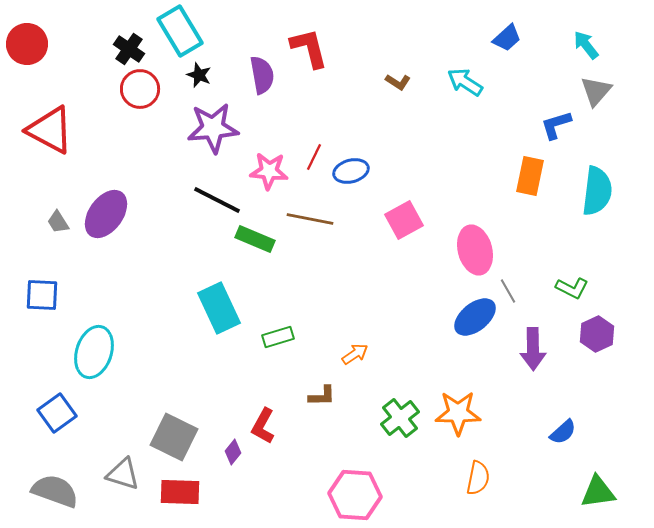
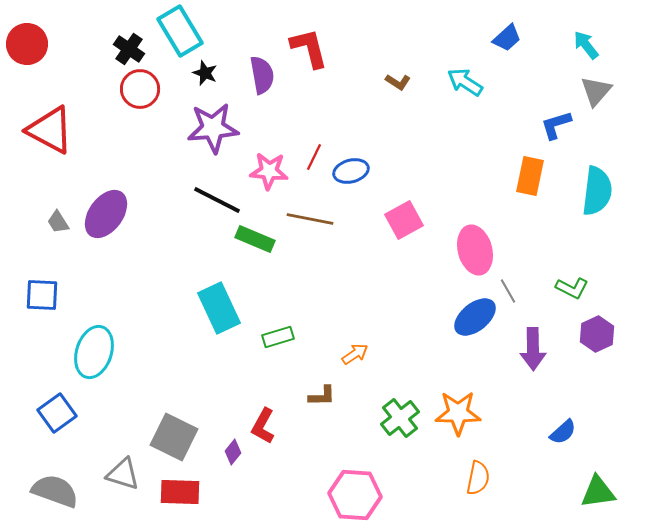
black star at (199, 75): moved 6 px right, 2 px up
